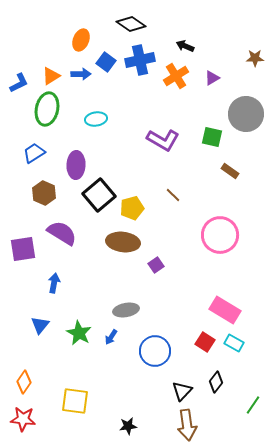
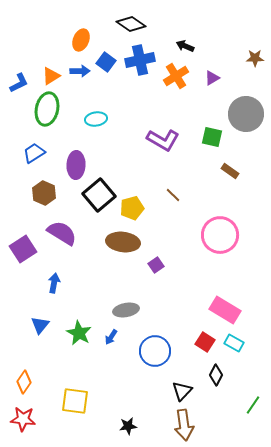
blue arrow at (81, 74): moved 1 px left, 3 px up
purple square at (23, 249): rotated 24 degrees counterclockwise
black diamond at (216, 382): moved 7 px up; rotated 10 degrees counterclockwise
brown arrow at (187, 425): moved 3 px left
